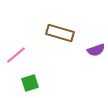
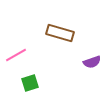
purple semicircle: moved 4 px left, 12 px down
pink line: rotated 10 degrees clockwise
